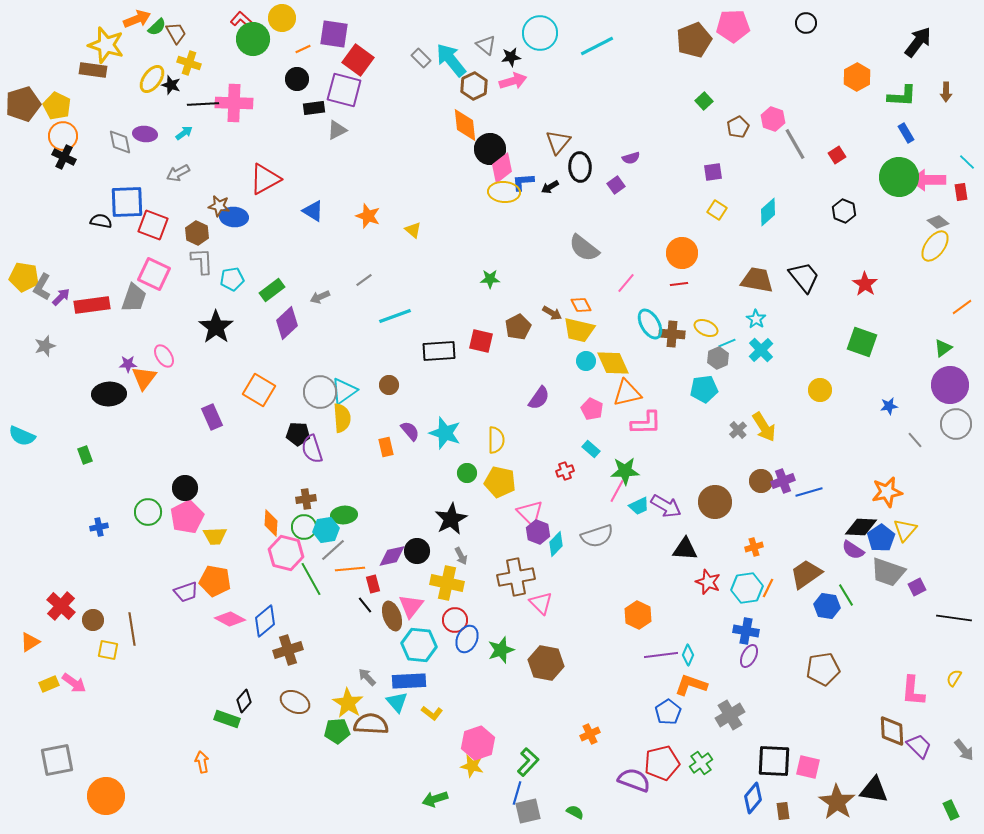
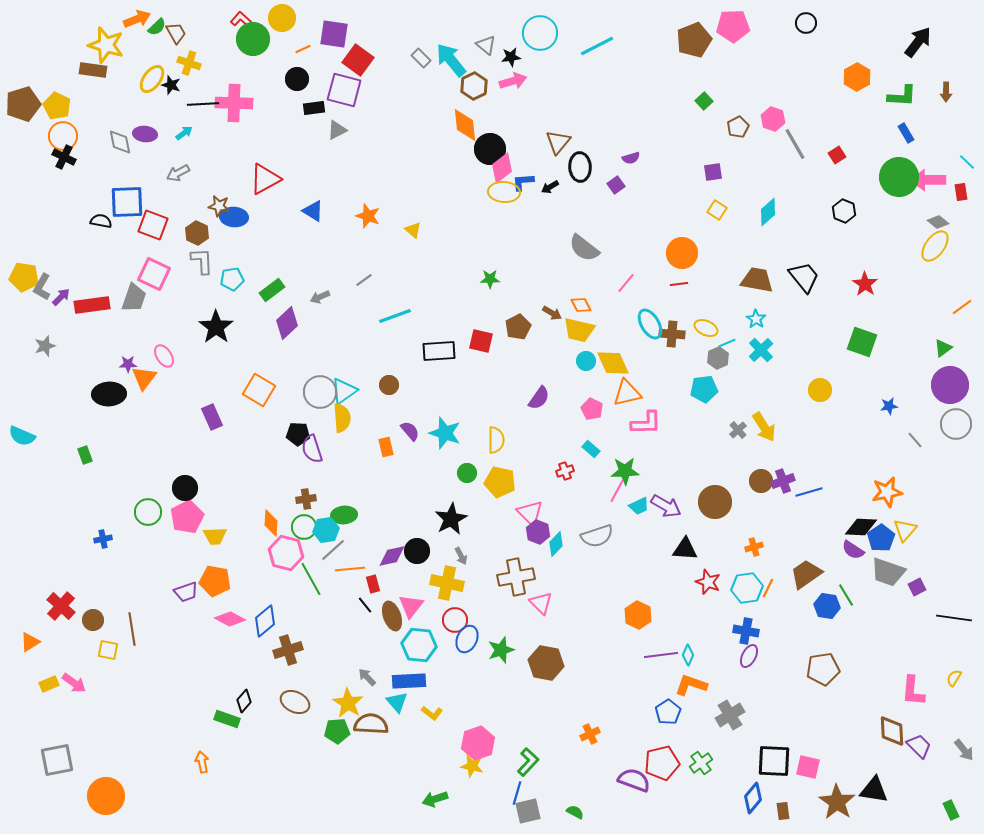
blue cross at (99, 527): moved 4 px right, 12 px down
